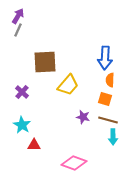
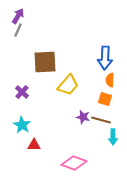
brown line: moved 7 px left
